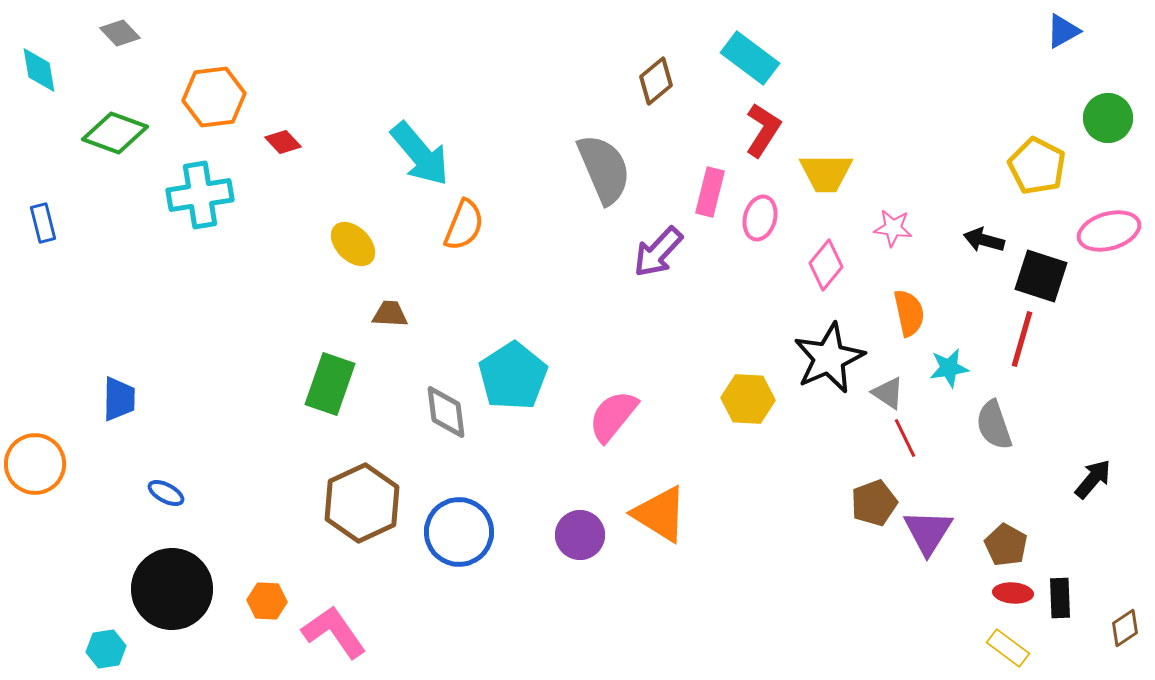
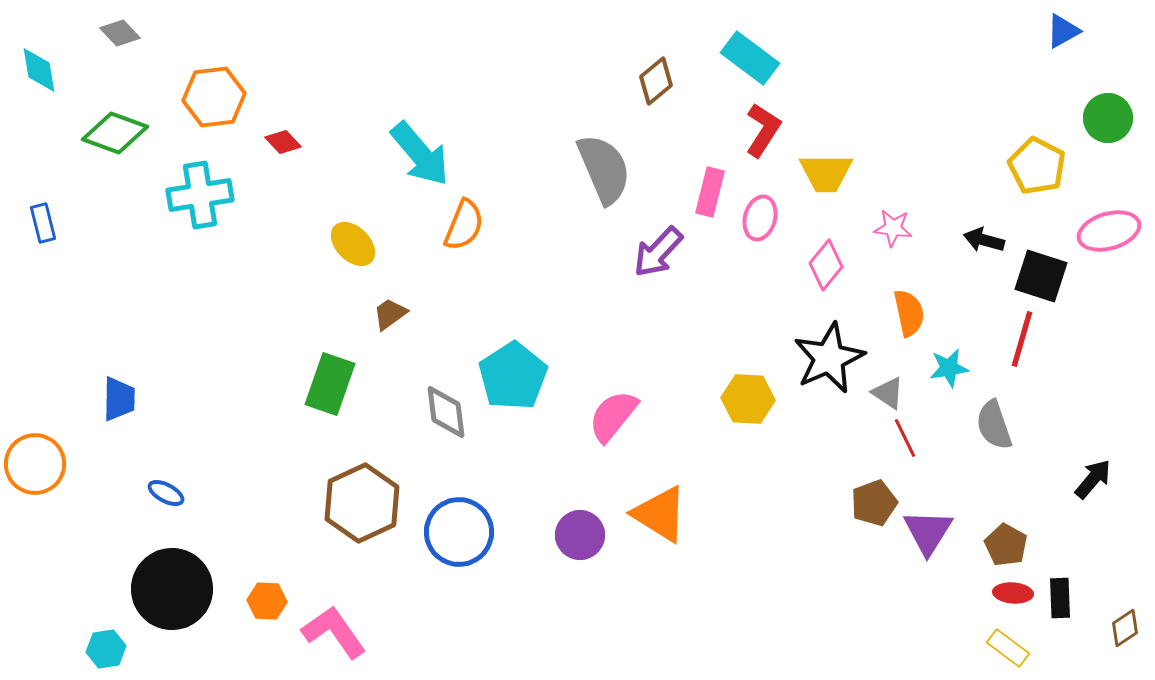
brown trapezoid at (390, 314): rotated 39 degrees counterclockwise
